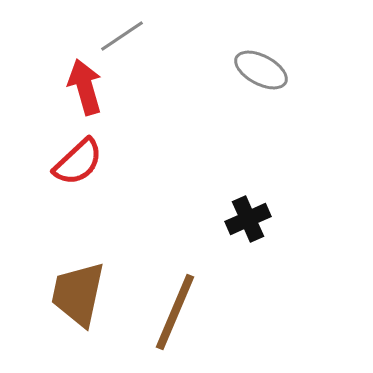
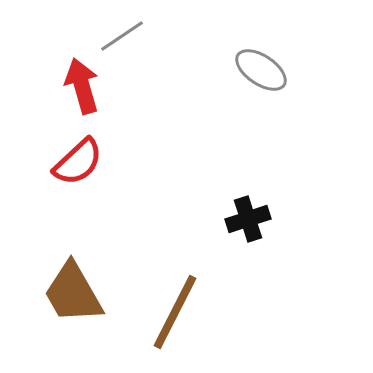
gray ellipse: rotated 6 degrees clockwise
red arrow: moved 3 px left, 1 px up
black cross: rotated 6 degrees clockwise
brown trapezoid: moved 5 px left, 1 px up; rotated 42 degrees counterclockwise
brown line: rotated 4 degrees clockwise
